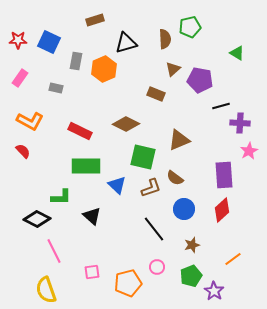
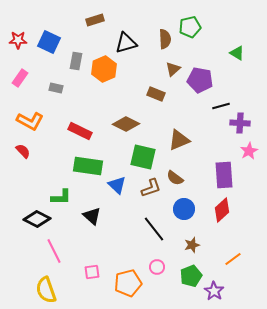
green rectangle at (86, 166): moved 2 px right; rotated 8 degrees clockwise
